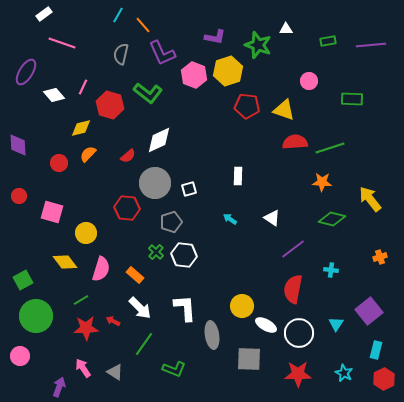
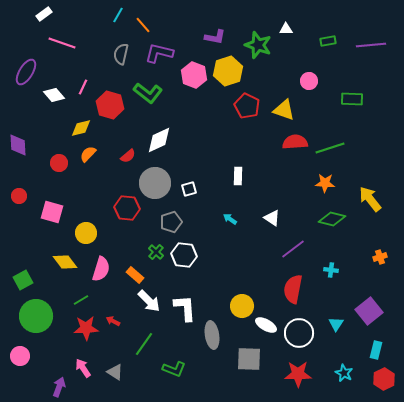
purple L-shape at (162, 53): moved 3 px left; rotated 128 degrees clockwise
red pentagon at (247, 106): rotated 20 degrees clockwise
orange star at (322, 182): moved 3 px right, 1 px down
white arrow at (140, 308): moved 9 px right, 7 px up
